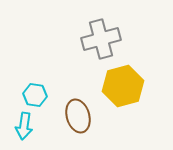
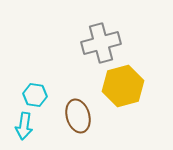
gray cross: moved 4 px down
